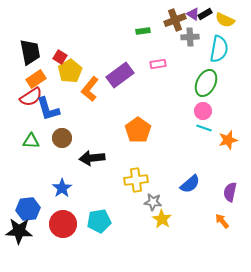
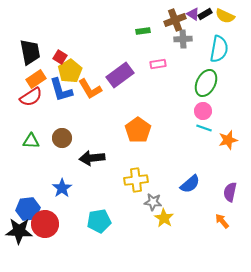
yellow semicircle: moved 4 px up
gray cross: moved 7 px left, 2 px down
orange L-shape: rotated 70 degrees counterclockwise
blue L-shape: moved 13 px right, 19 px up
yellow star: moved 2 px right, 1 px up
red circle: moved 18 px left
